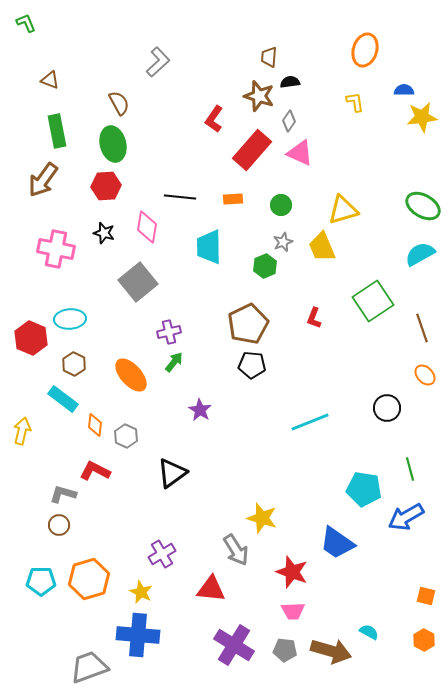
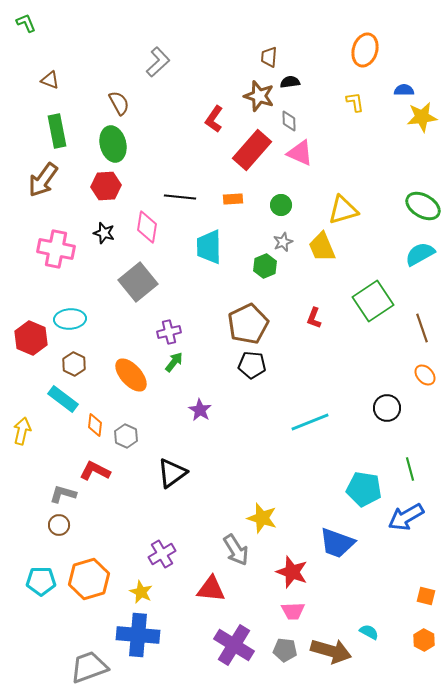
gray diamond at (289, 121): rotated 35 degrees counterclockwise
blue trapezoid at (337, 543): rotated 15 degrees counterclockwise
